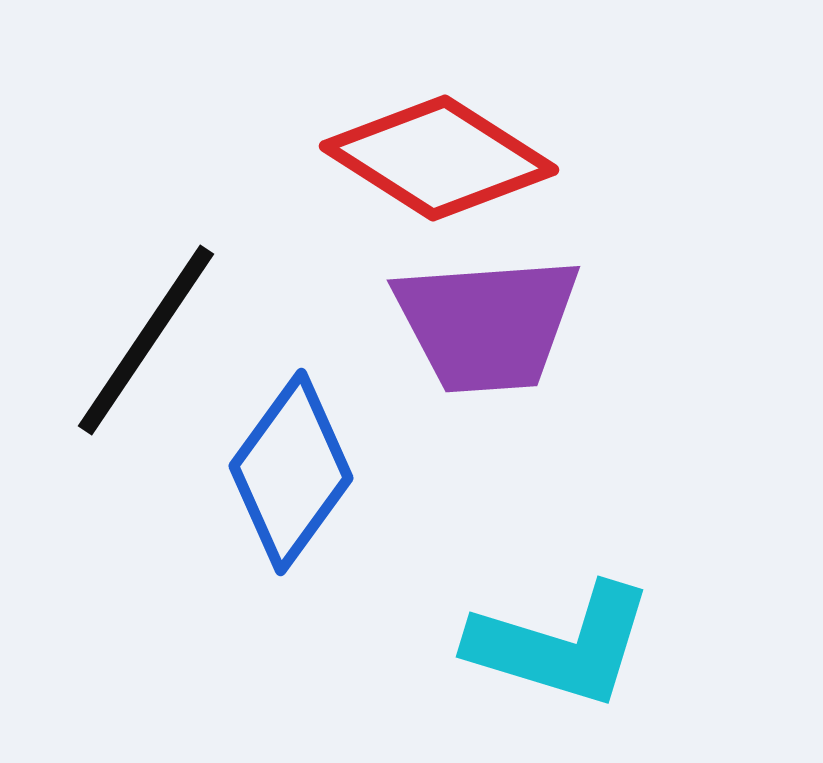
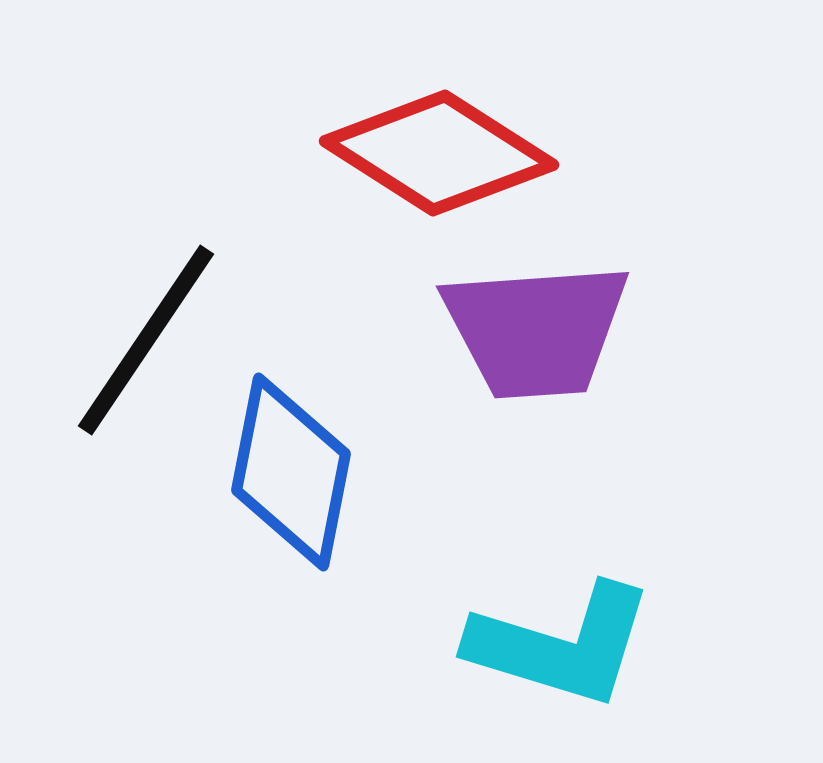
red diamond: moved 5 px up
purple trapezoid: moved 49 px right, 6 px down
blue diamond: rotated 25 degrees counterclockwise
